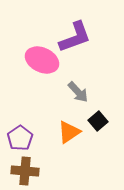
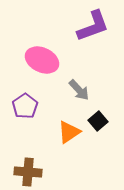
purple L-shape: moved 18 px right, 11 px up
gray arrow: moved 1 px right, 2 px up
purple pentagon: moved 5 px right, 32 px up
brown cross: moved 3 px right, 1 px down
